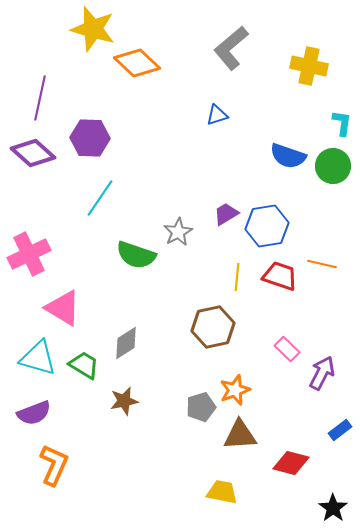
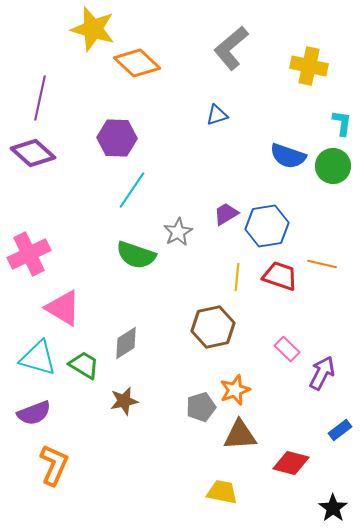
purple hexagon: moved 27 px right
cyan line: moved 32 px right, 8 px up
